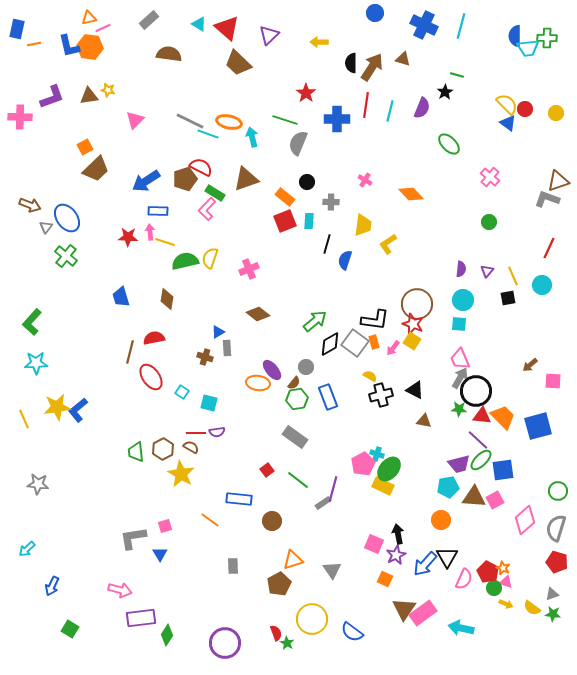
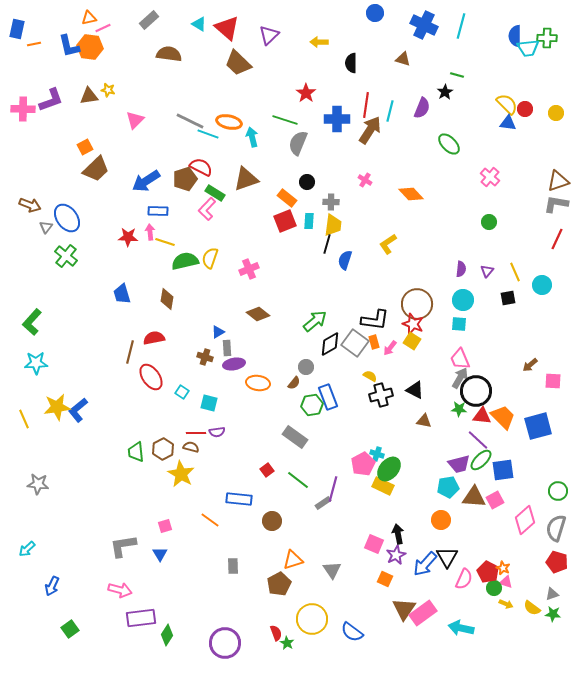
brown arrow at (372, 67): moved 2 px left, 63 px down
purple L-shape at (52, 97): moved 1 px left, 3 px down
pink cross at (20, 117): moved 3 px right, 8 px up
blue triangle at (508, 123): rotated 30 degrees counterclockwise
orange rectangle at (285, 197): moved 2 px right, 1 px down
gray L-shape at (547, 199): moved 9 px right, 5 px down; rotated 10 degrees counterclockwise
yellow trapezoid at (363, 225): moved 30 px left
red line at (549, 248): moved 8 px right, 9 px up
yellow line at (513, 276): moved 2 px right, 4 px up
blue trapezoid at (121, 297): moved 1 px right, 3 px up
pink arrow at (393, 348): moved 3 px left
purple ellipse at (272, 370): moved 38 px left, 6 px up; rotated 60 degrees counterclockwise
green hexagon at (297, 399): moved 15 px right, 6 px down
brown semicircle at (191, 447): rotated 14 degrees counterclockwise
gray L-shape at (133, 538): moved 10 px left, 8 px down
green square at (70, 629): rotated 24 degrees clockwise
